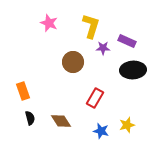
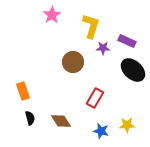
pink star: moved 3 px right, 8 px up; rotated 18 degrees clockwise
black ellipse: rotated 45 degrees clockwise
yellow star: rotated 14 degrees clockwise
